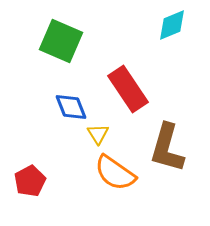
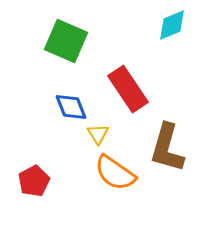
green square: moved 5 px right
red pentagon: moved 4 px right
